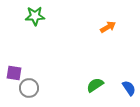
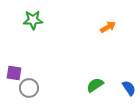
green star: moved 2 px left, 4 px down
